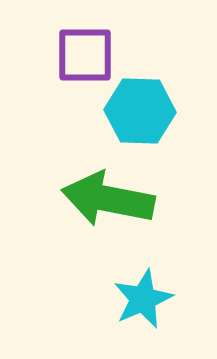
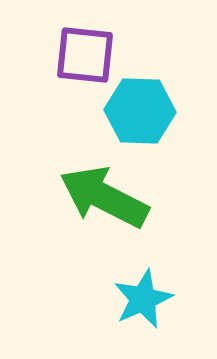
purple square: rotated 6 degrees clockwise
green arrow: moved 4 px left, 2 px up; rotated 16 degrees clockwise
